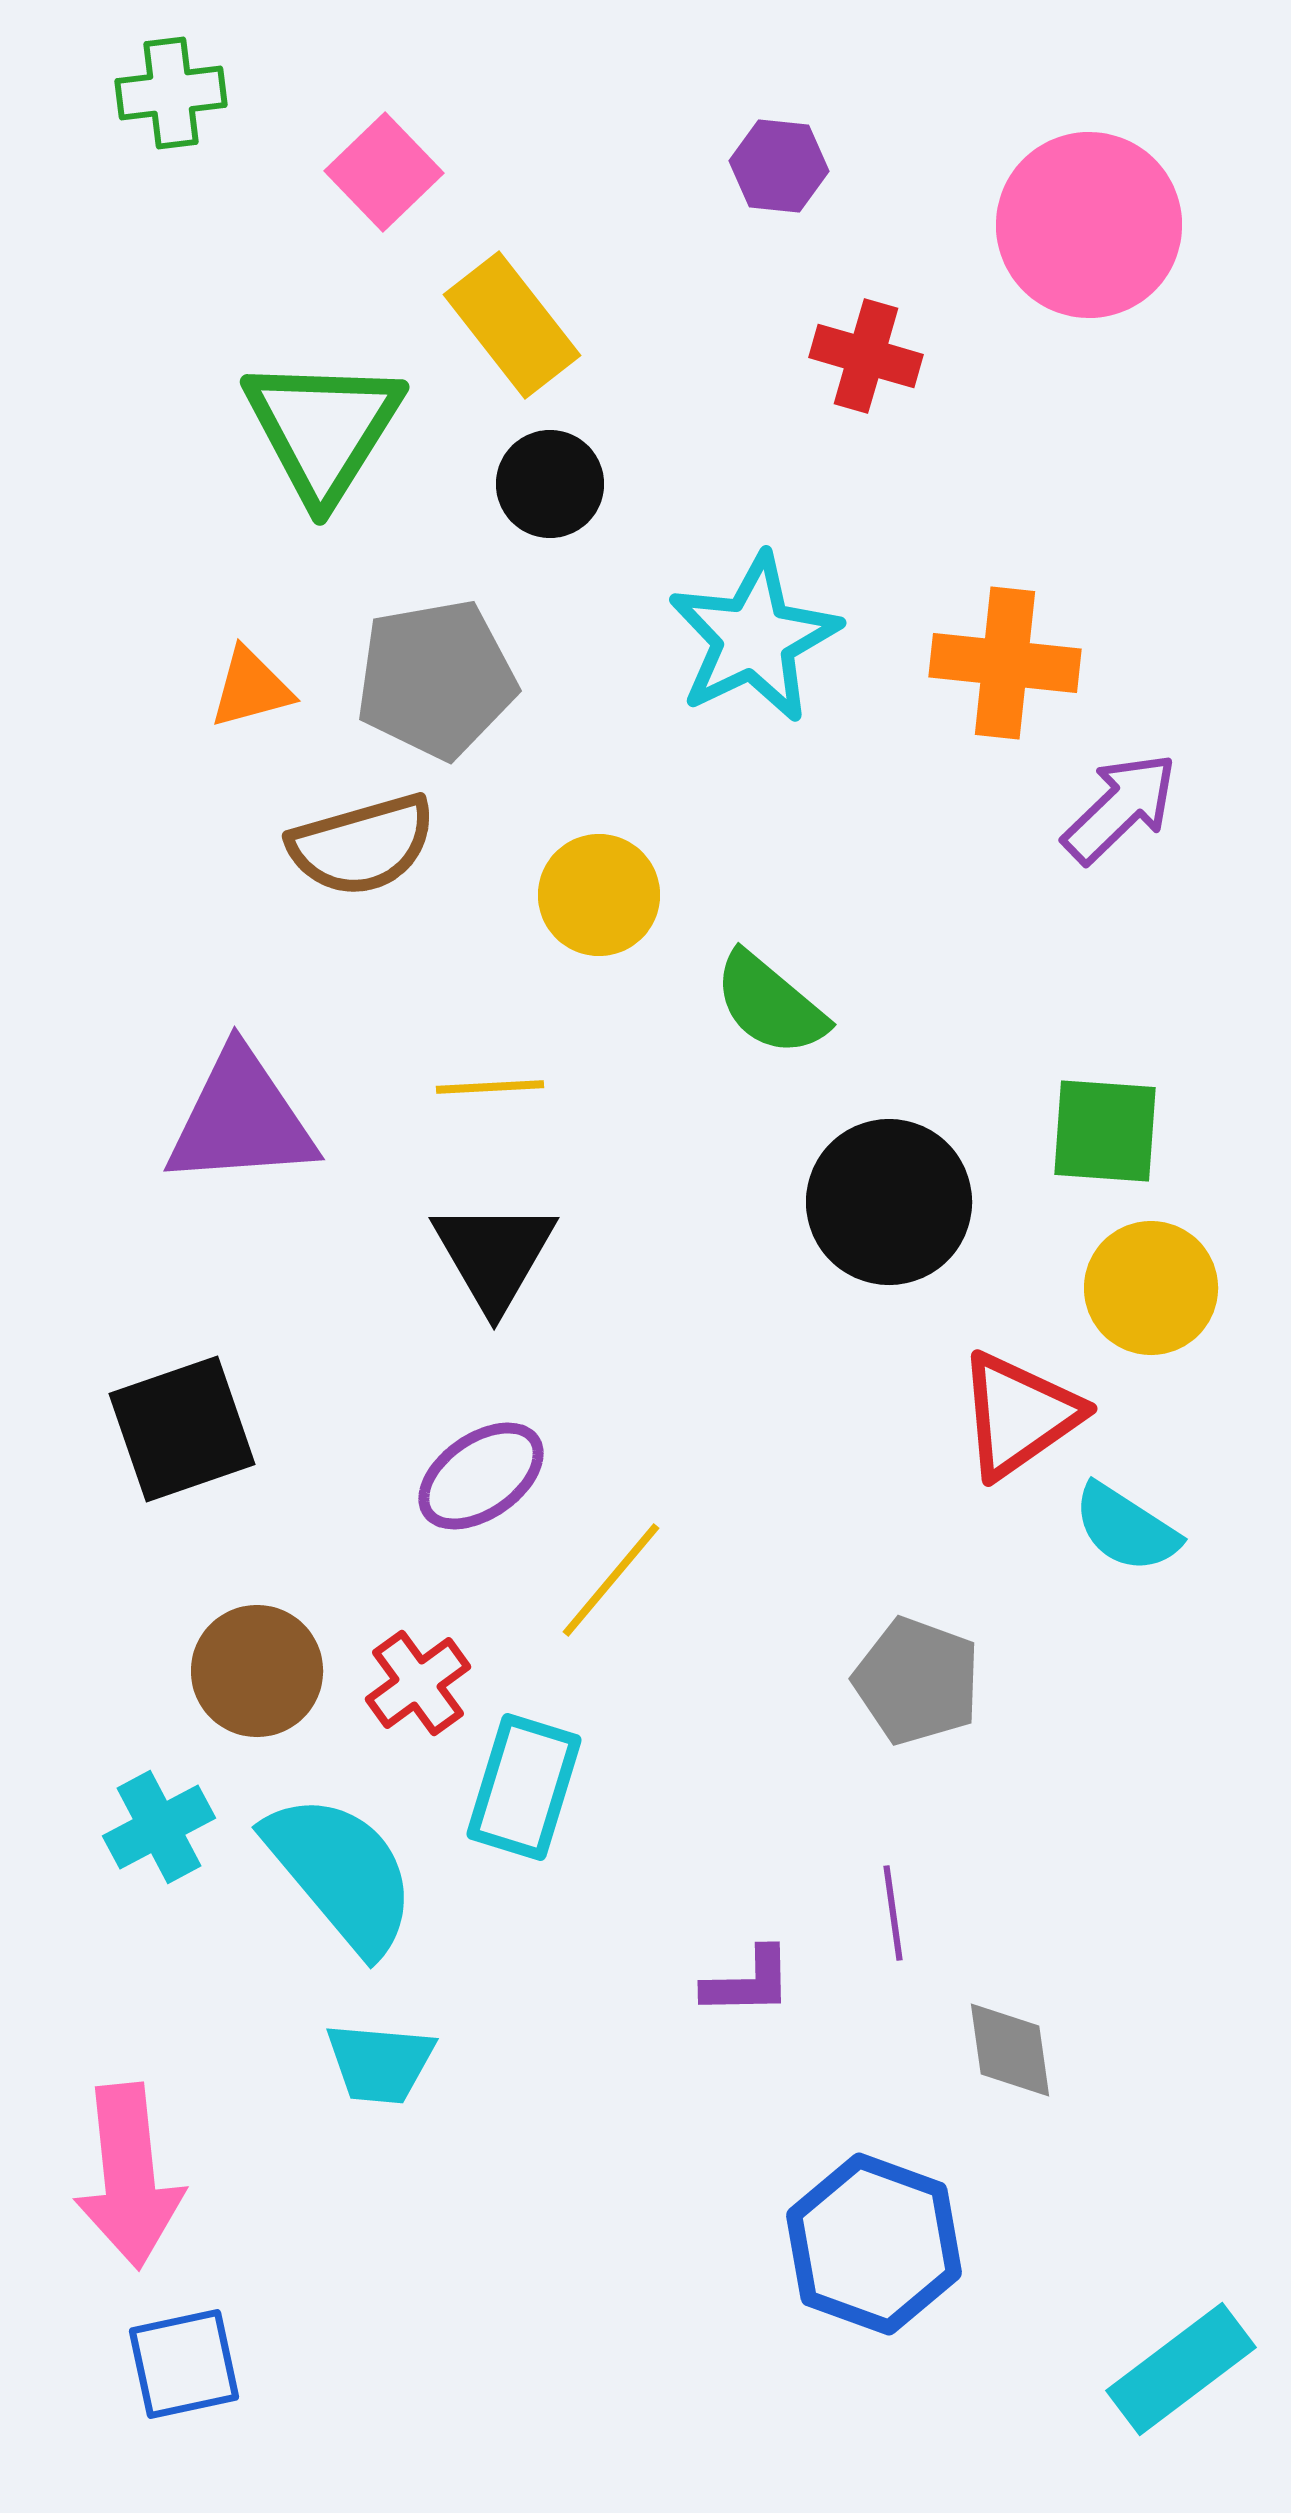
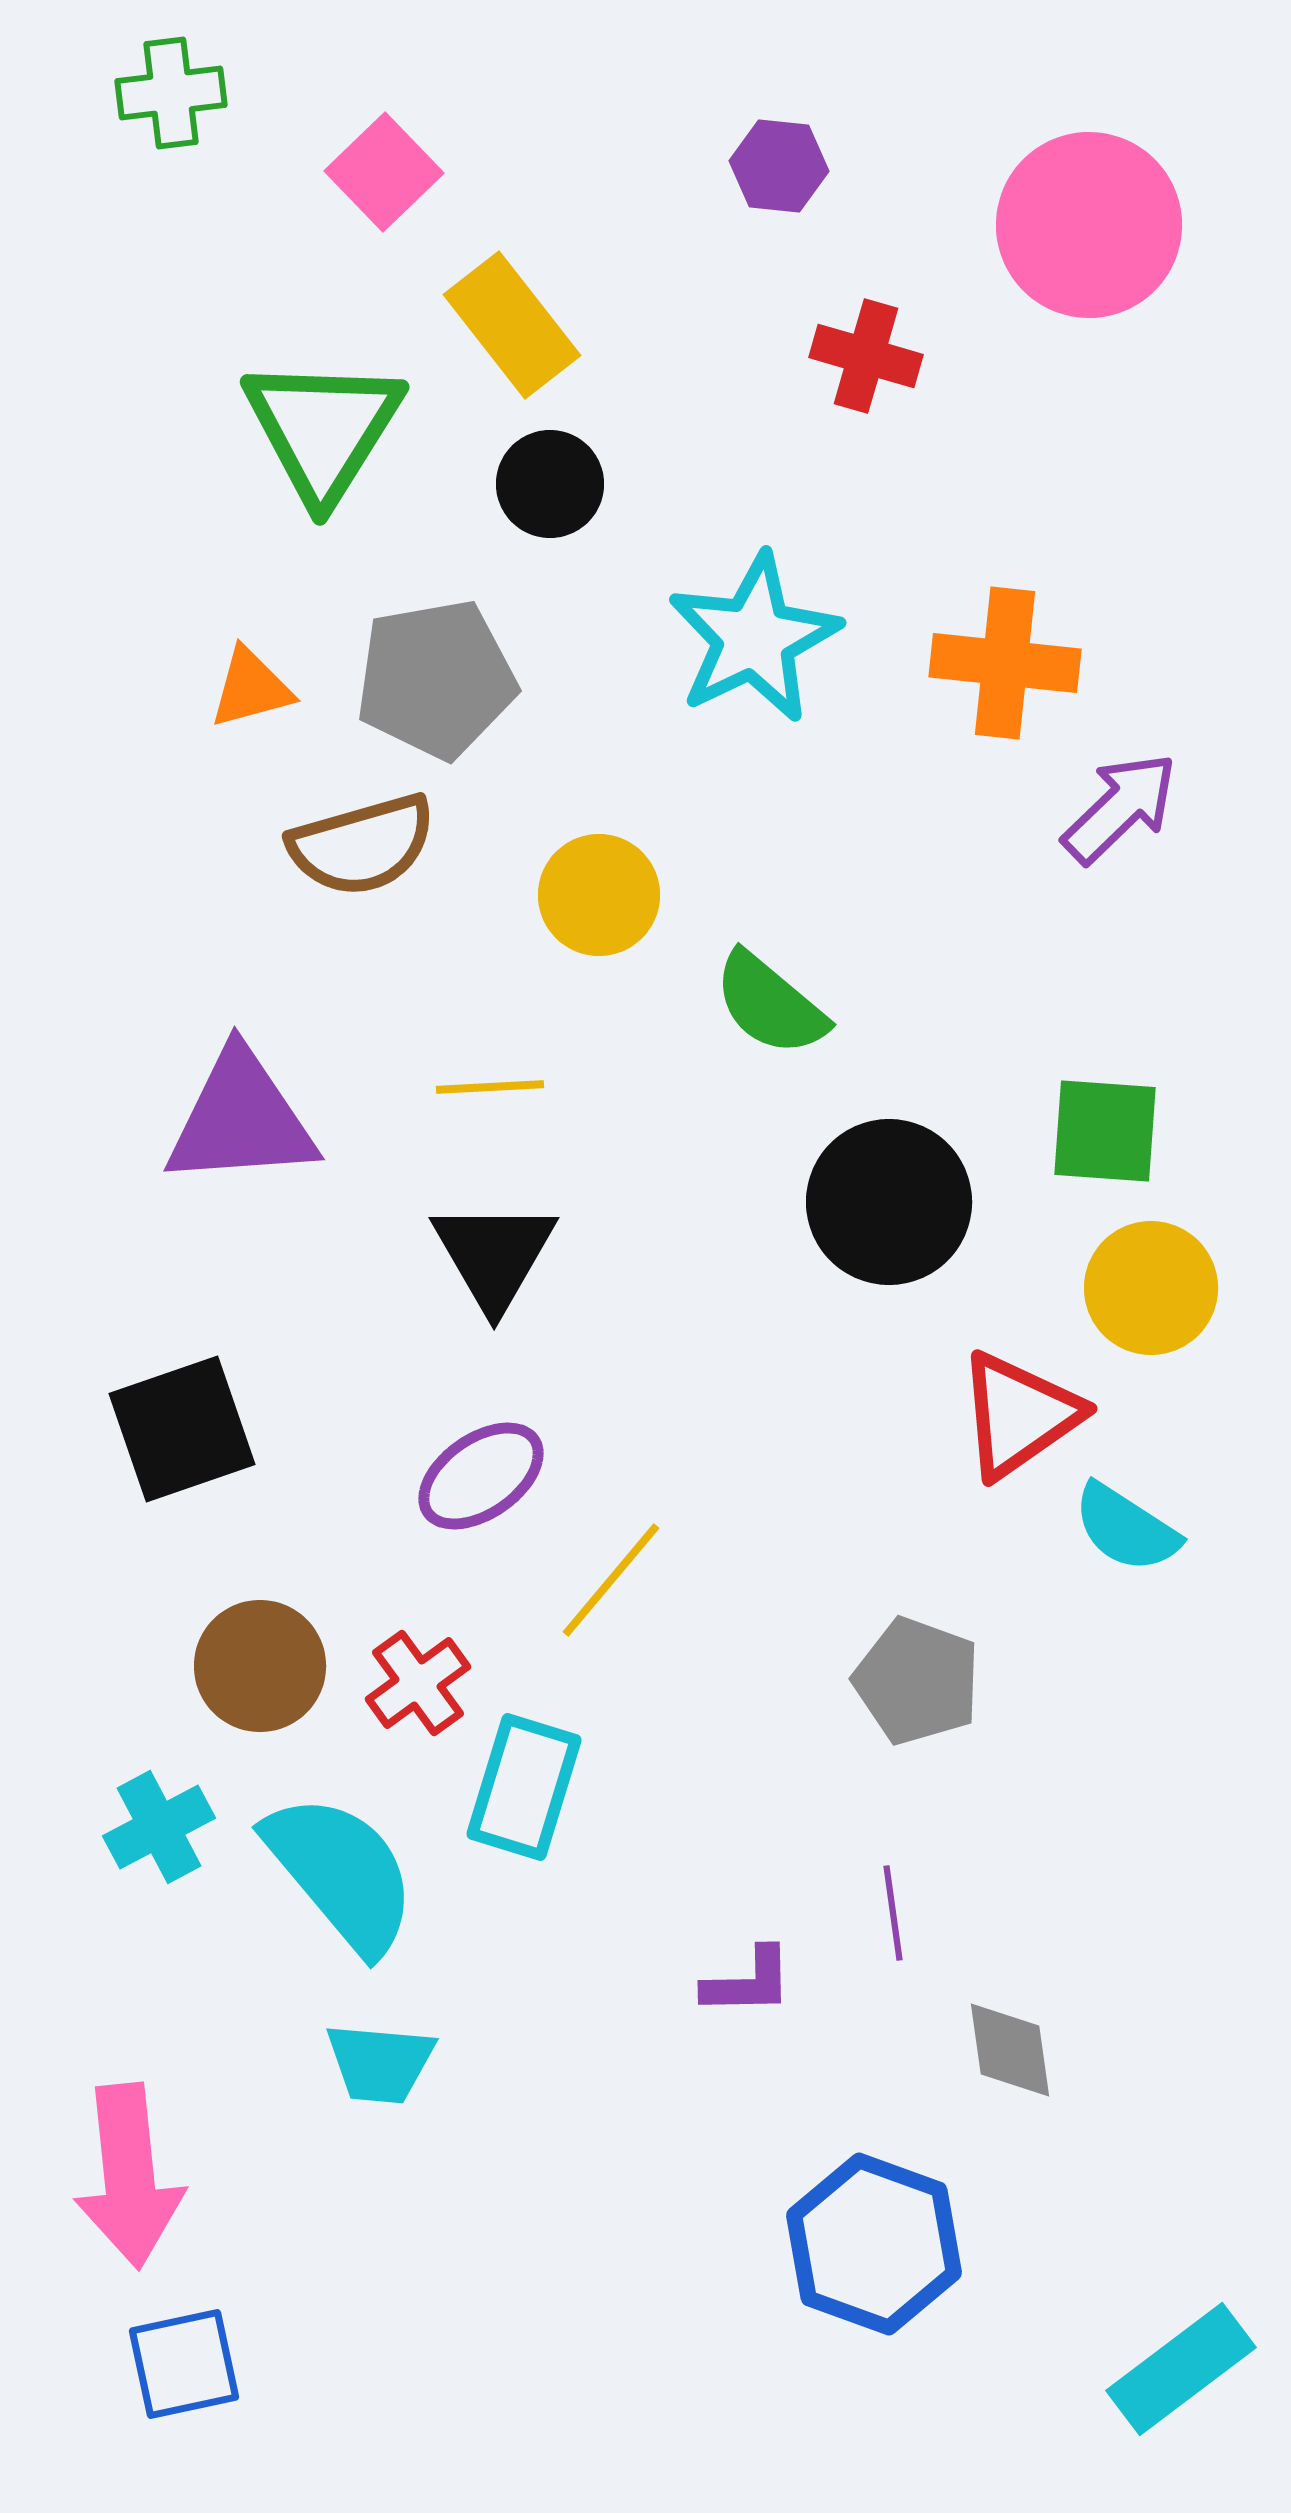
brown circle at (257, 1671): moved 3 px right, 5 px up
